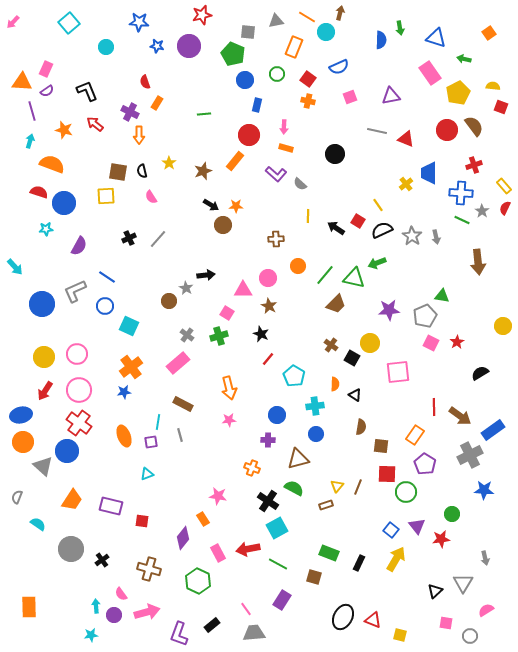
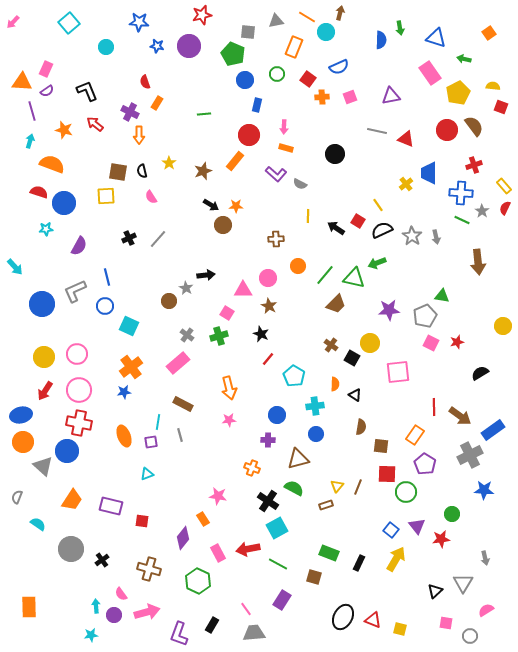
orange cross at (308, 101): moved 14 px right, 4 px up; rotated 16 degrees counterclockwise
gray semicircle at (300, 184): rotated 16 degrees counterclockwise
blue line at (107, 277): rotated 42 degrees clockwise
red star at (457, 342): rotated 16 degrees clockwise
red cross at (79, 423): rotated 25 degrees counterclockwise
black rectangle at (212, 625): rotated 21 degrees counterclockwise
yellow square at (400, 635): moved 6 px up
